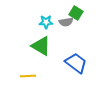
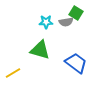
green triangle: moved 1 px left, 4 px down; rotated 15 degrees counterclockwise
yellow line: moved 15 px left, 3 px up; rotated 28 degrees counterclockwise
